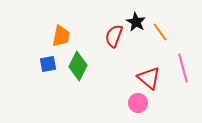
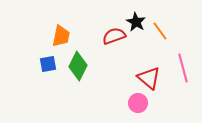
orange line: moved 1 px up
red semicircle: rotated 50 degrees clockwise
